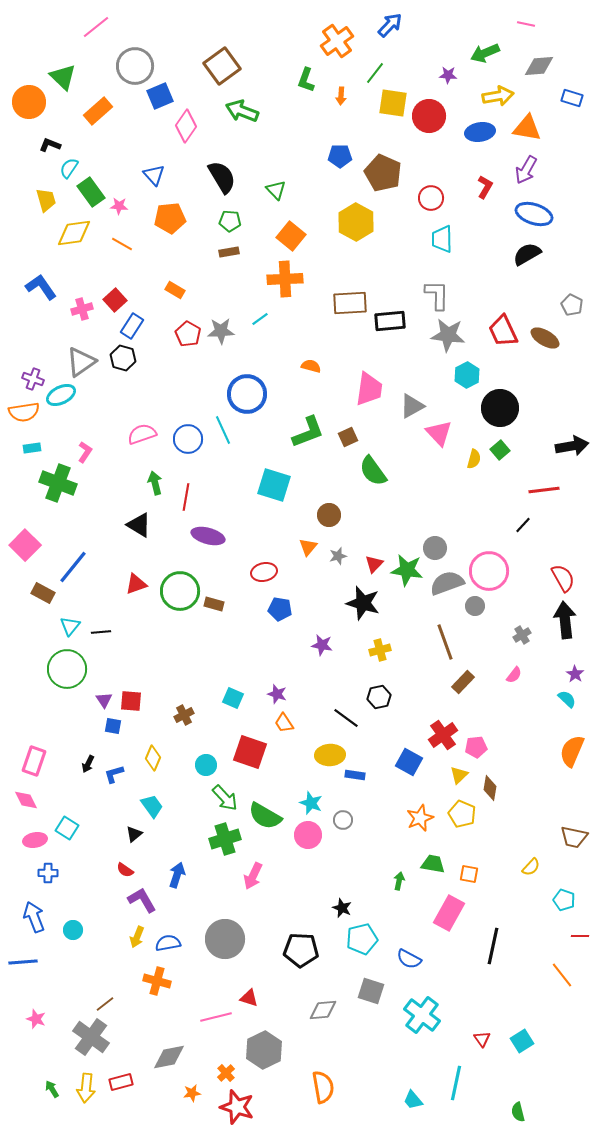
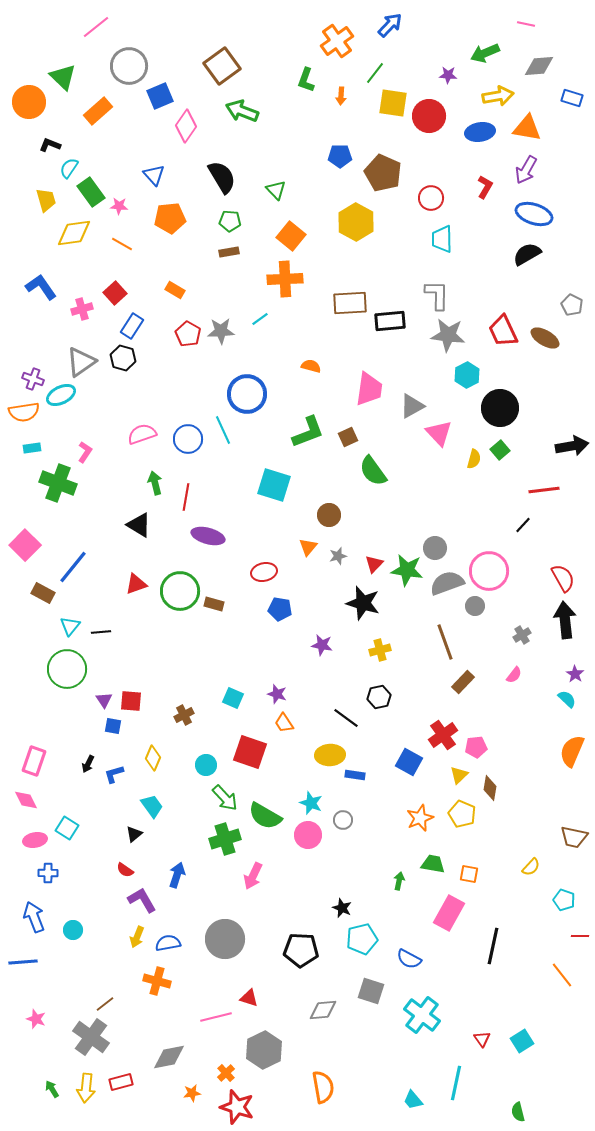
gray circle at (135, 66): moved 6 px left
red square at (115, 300): moved 7 px up
